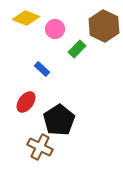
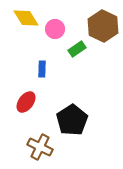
yellow diamond: rotated 36 degrees clockwise
brown hexagon: moved 1 px left
green rectangle: rotated 12 degrees clockwise
blue rectangle: rotated 49 degrees clockwise
black pentagon: moved 13 px right
